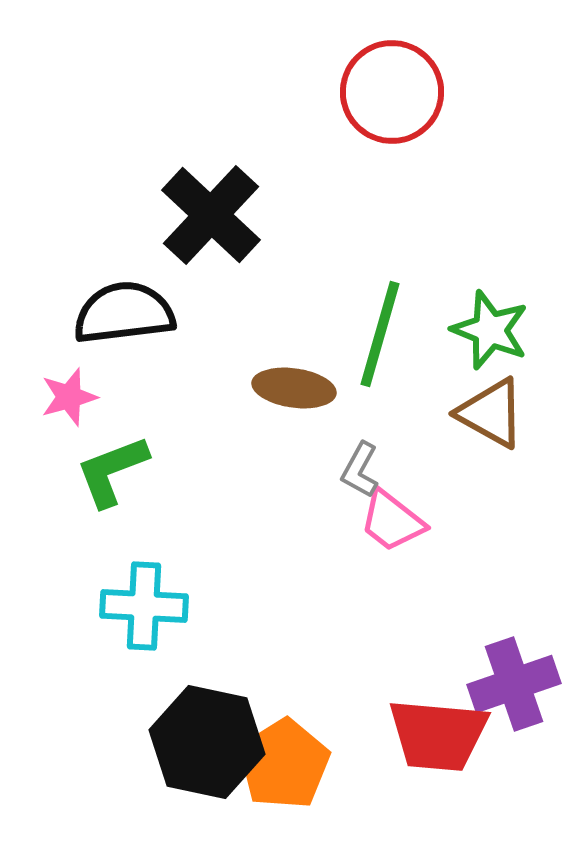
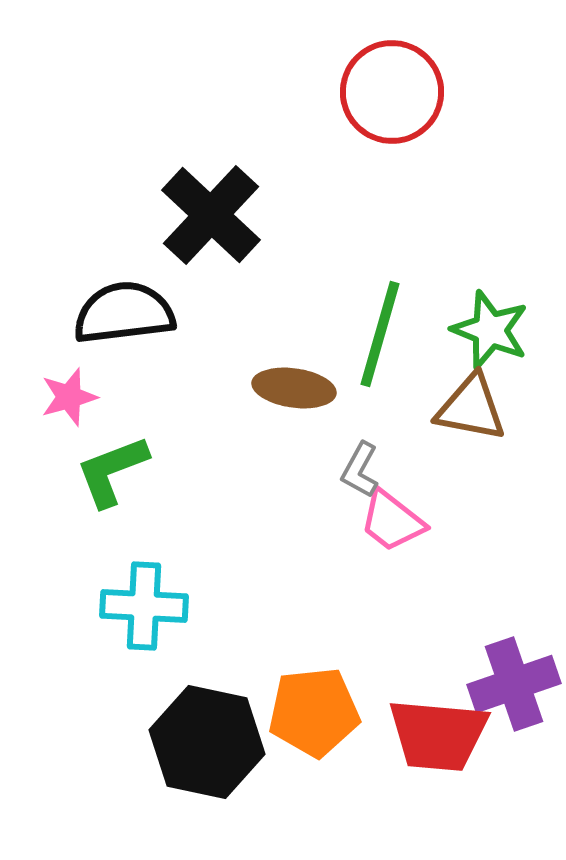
brown triangle: moved 20 px left, 5 px up; rotated 18 degrees counterclockwise
orange pentagon: moved 30 px right, 52 px up; rotated 26 degrees clockwise
